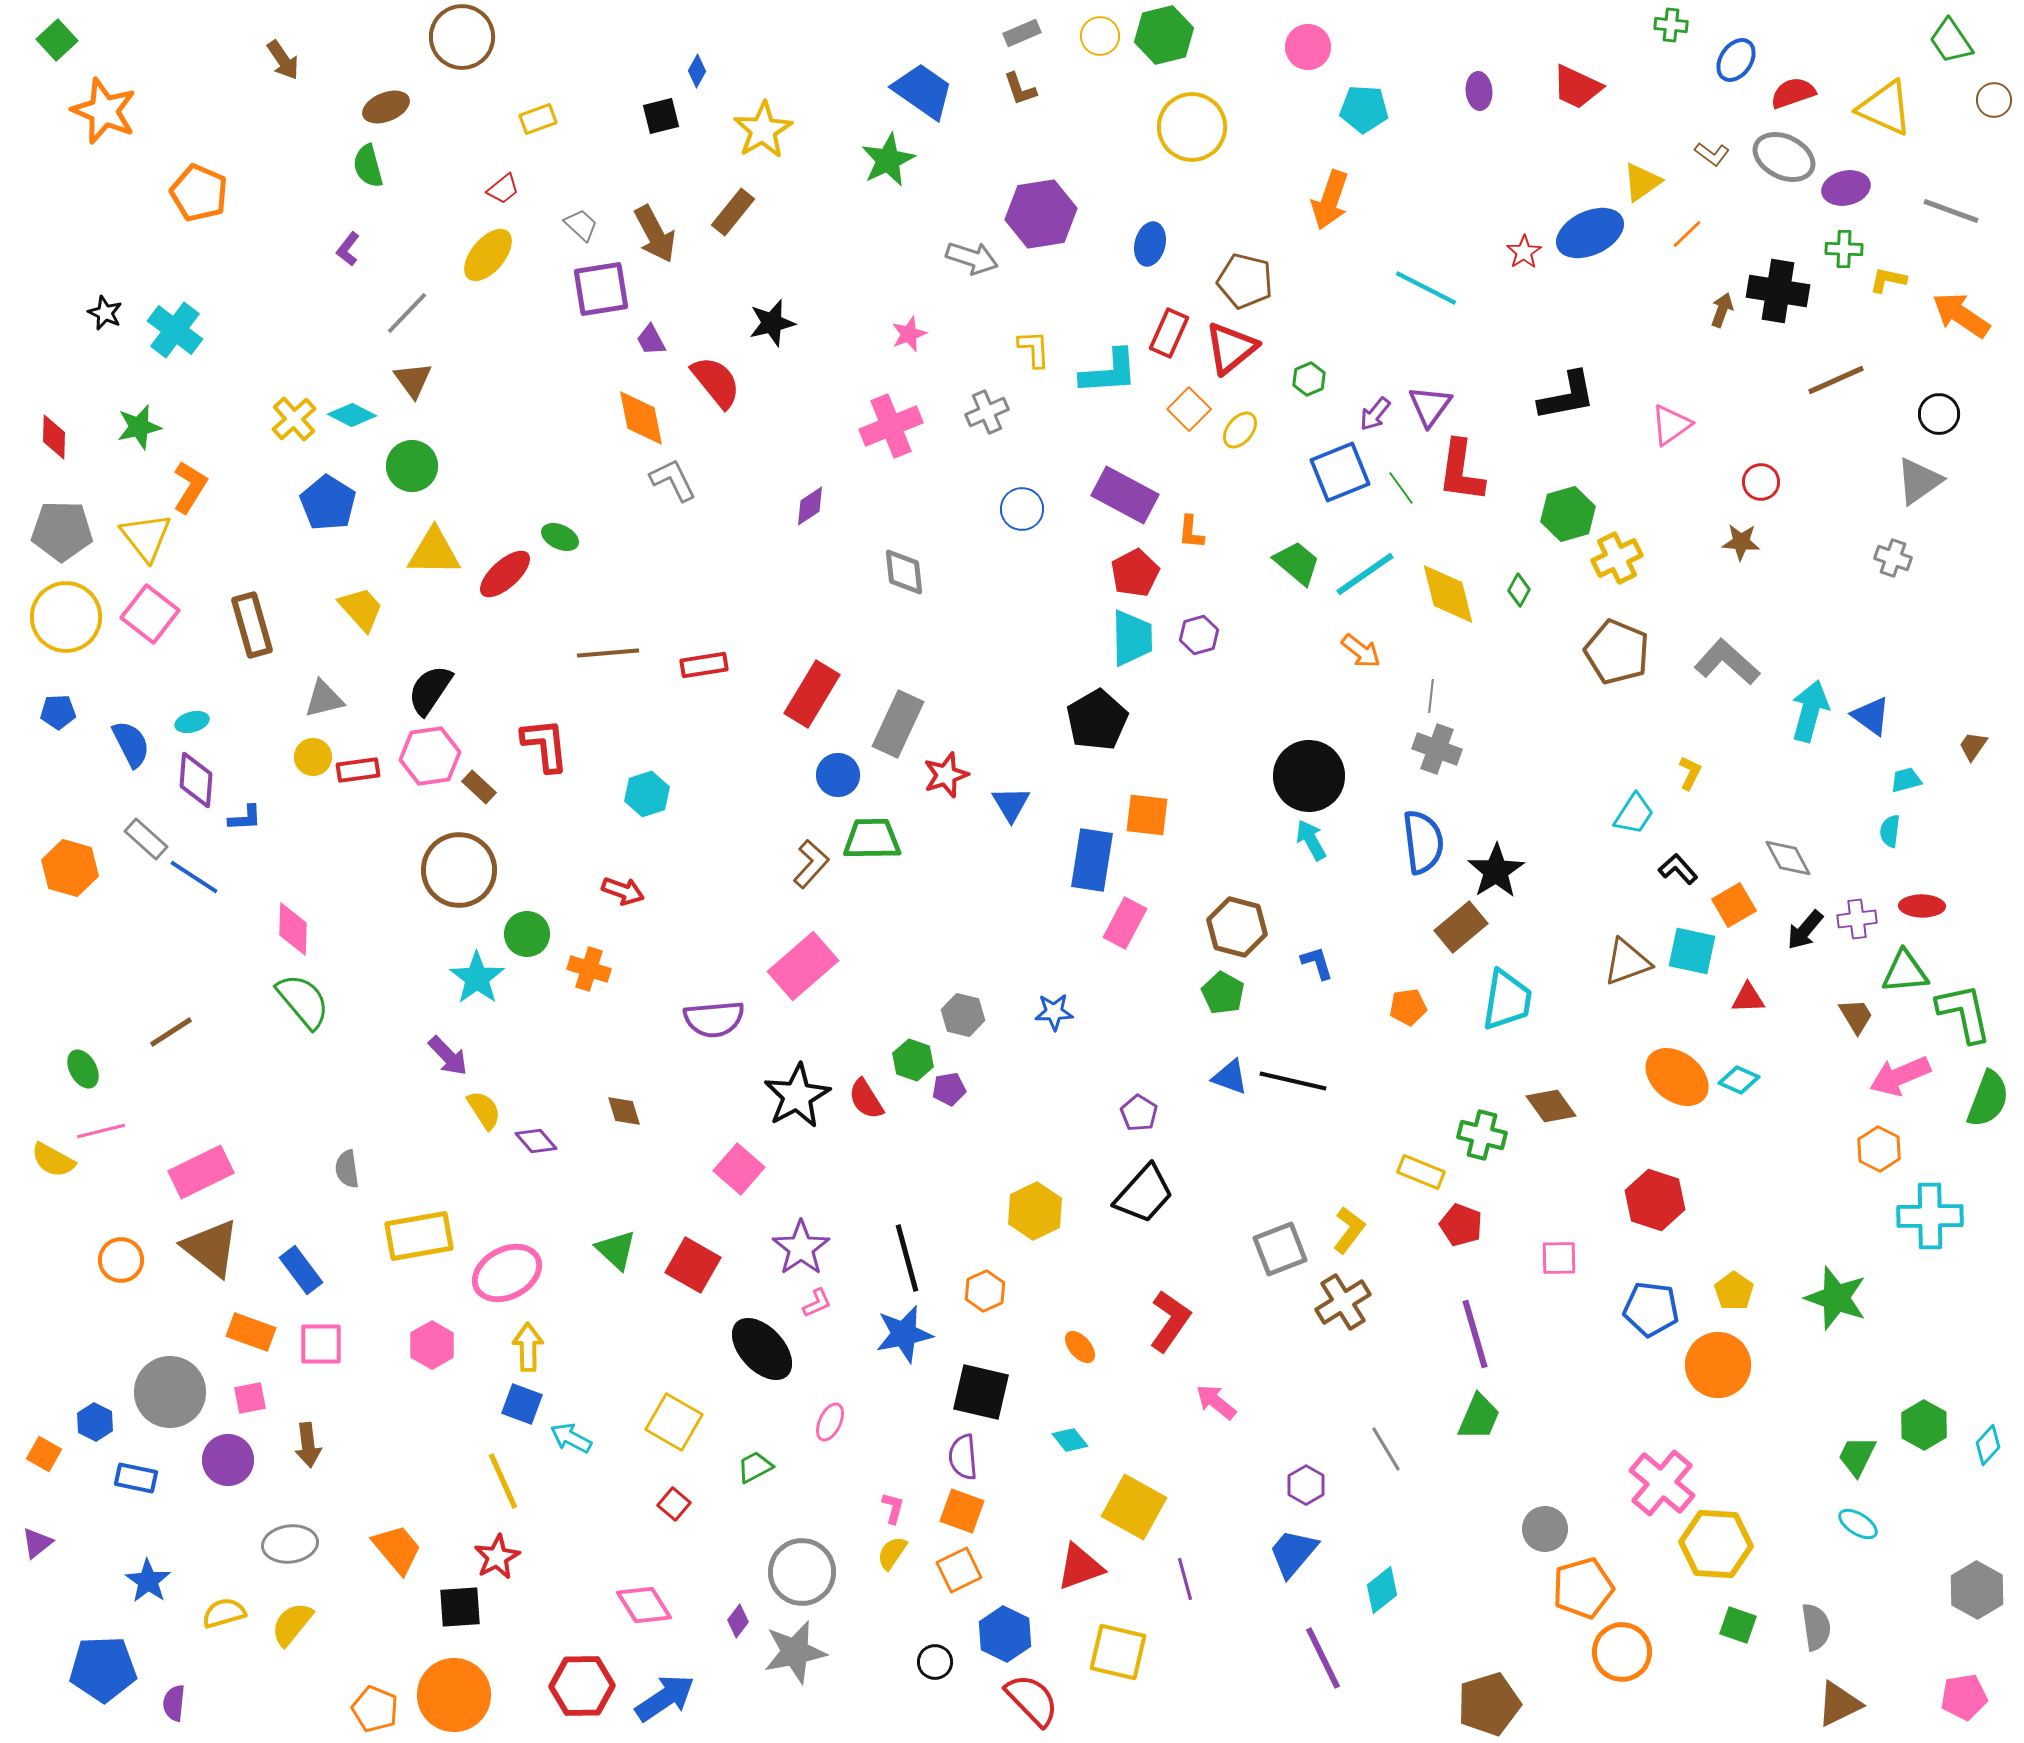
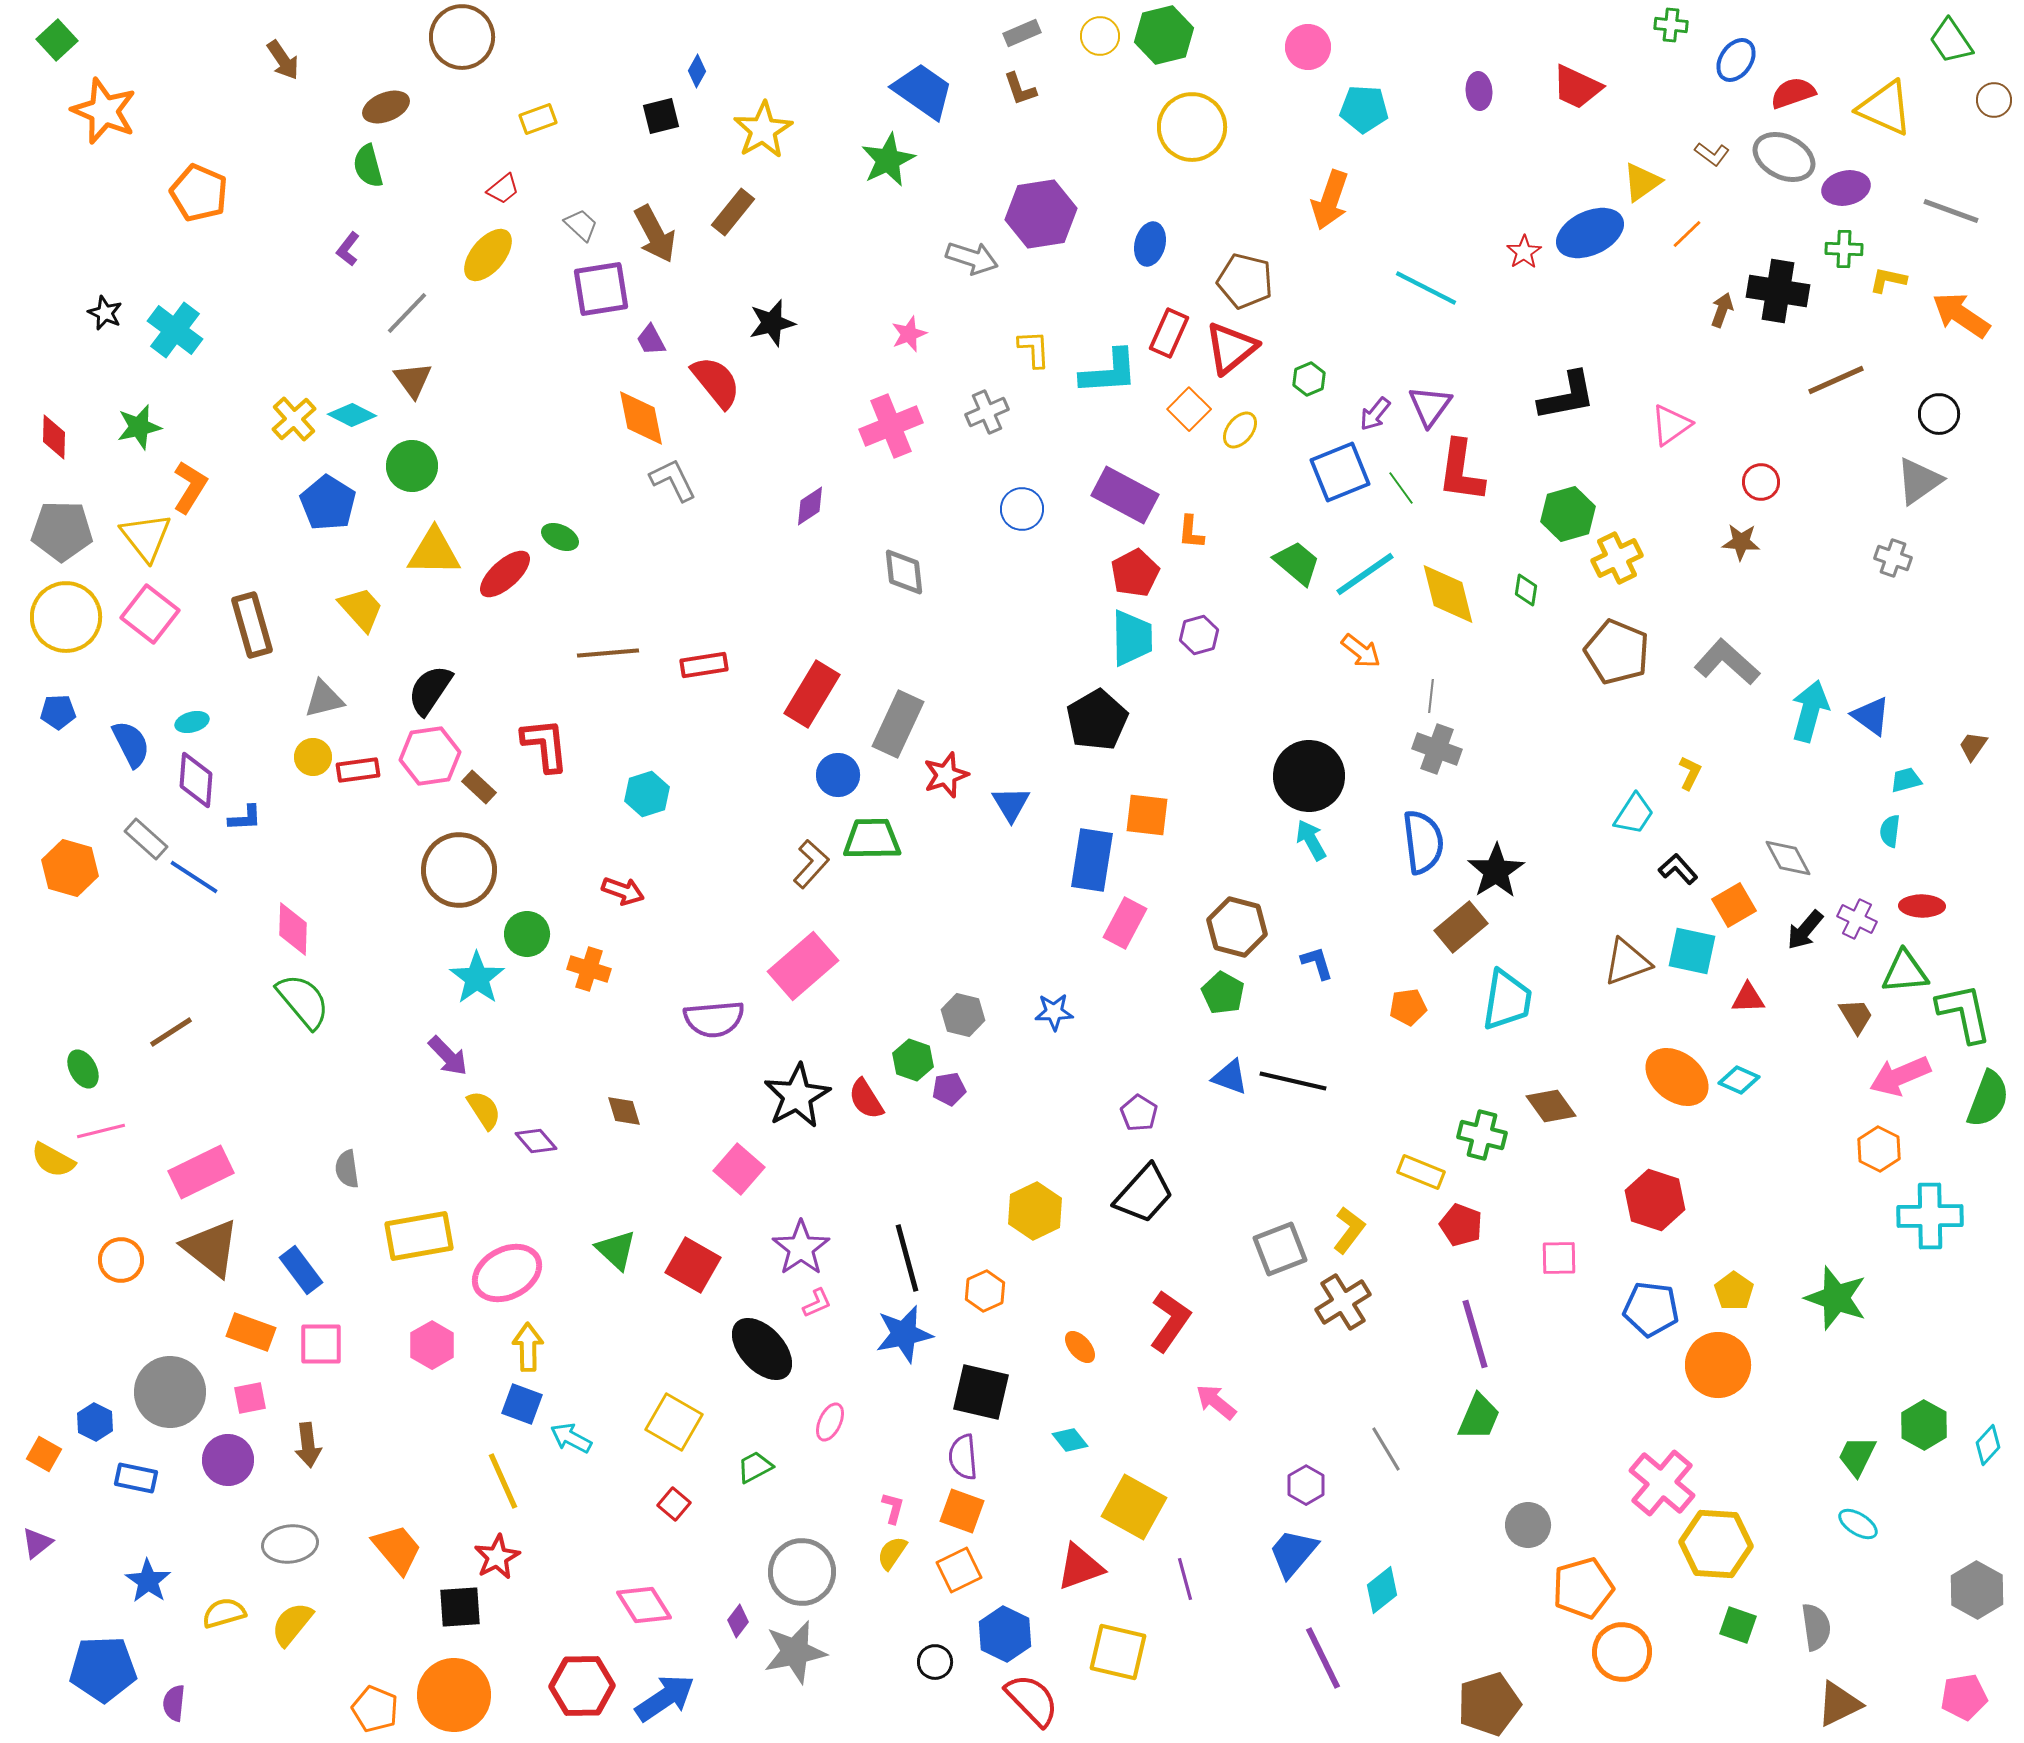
green diamond at (1519, 590): moved 7 px right; rotated 20 degrees counterclockwise
purple cross at (1857, 919): rotated 33 degrees clockwise
gray circle at (1545, 1529): moved 17 px left, 4 px up
